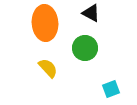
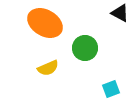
black triangle: moved 29 px right
orange ellipse: rotated 56 degrees counterclockwise
yellow semicircle: rotated 110 degrees clockwise
